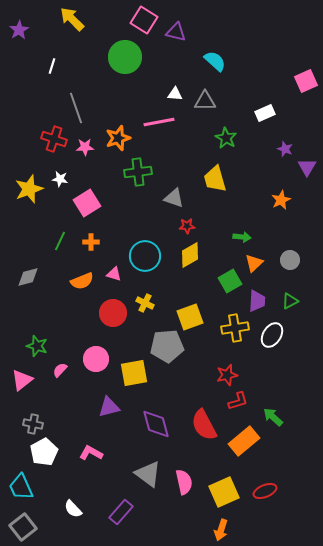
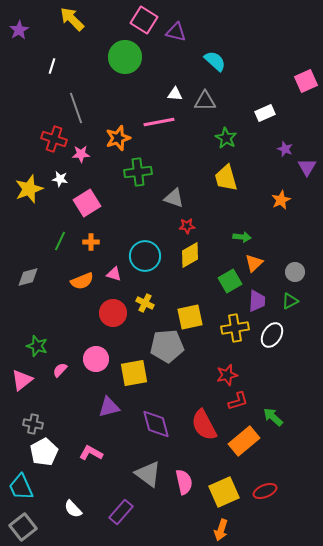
pink star at (85, 147): moved 4 px left, 7 px down
yellow trapezoid at (215, 179): moved 11 px right, 1 px up
gray circle at (290, 260): moved 5 px right, 12 px down
yellow square at (190, 317): rotated 8 degrees clockwise
